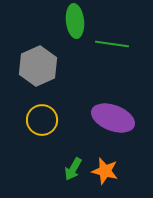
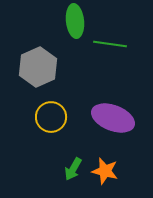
green line: moved 2 px left
gray hexagon: moved 1 px down
yellow circle: moved 9 px right, 3 px up
